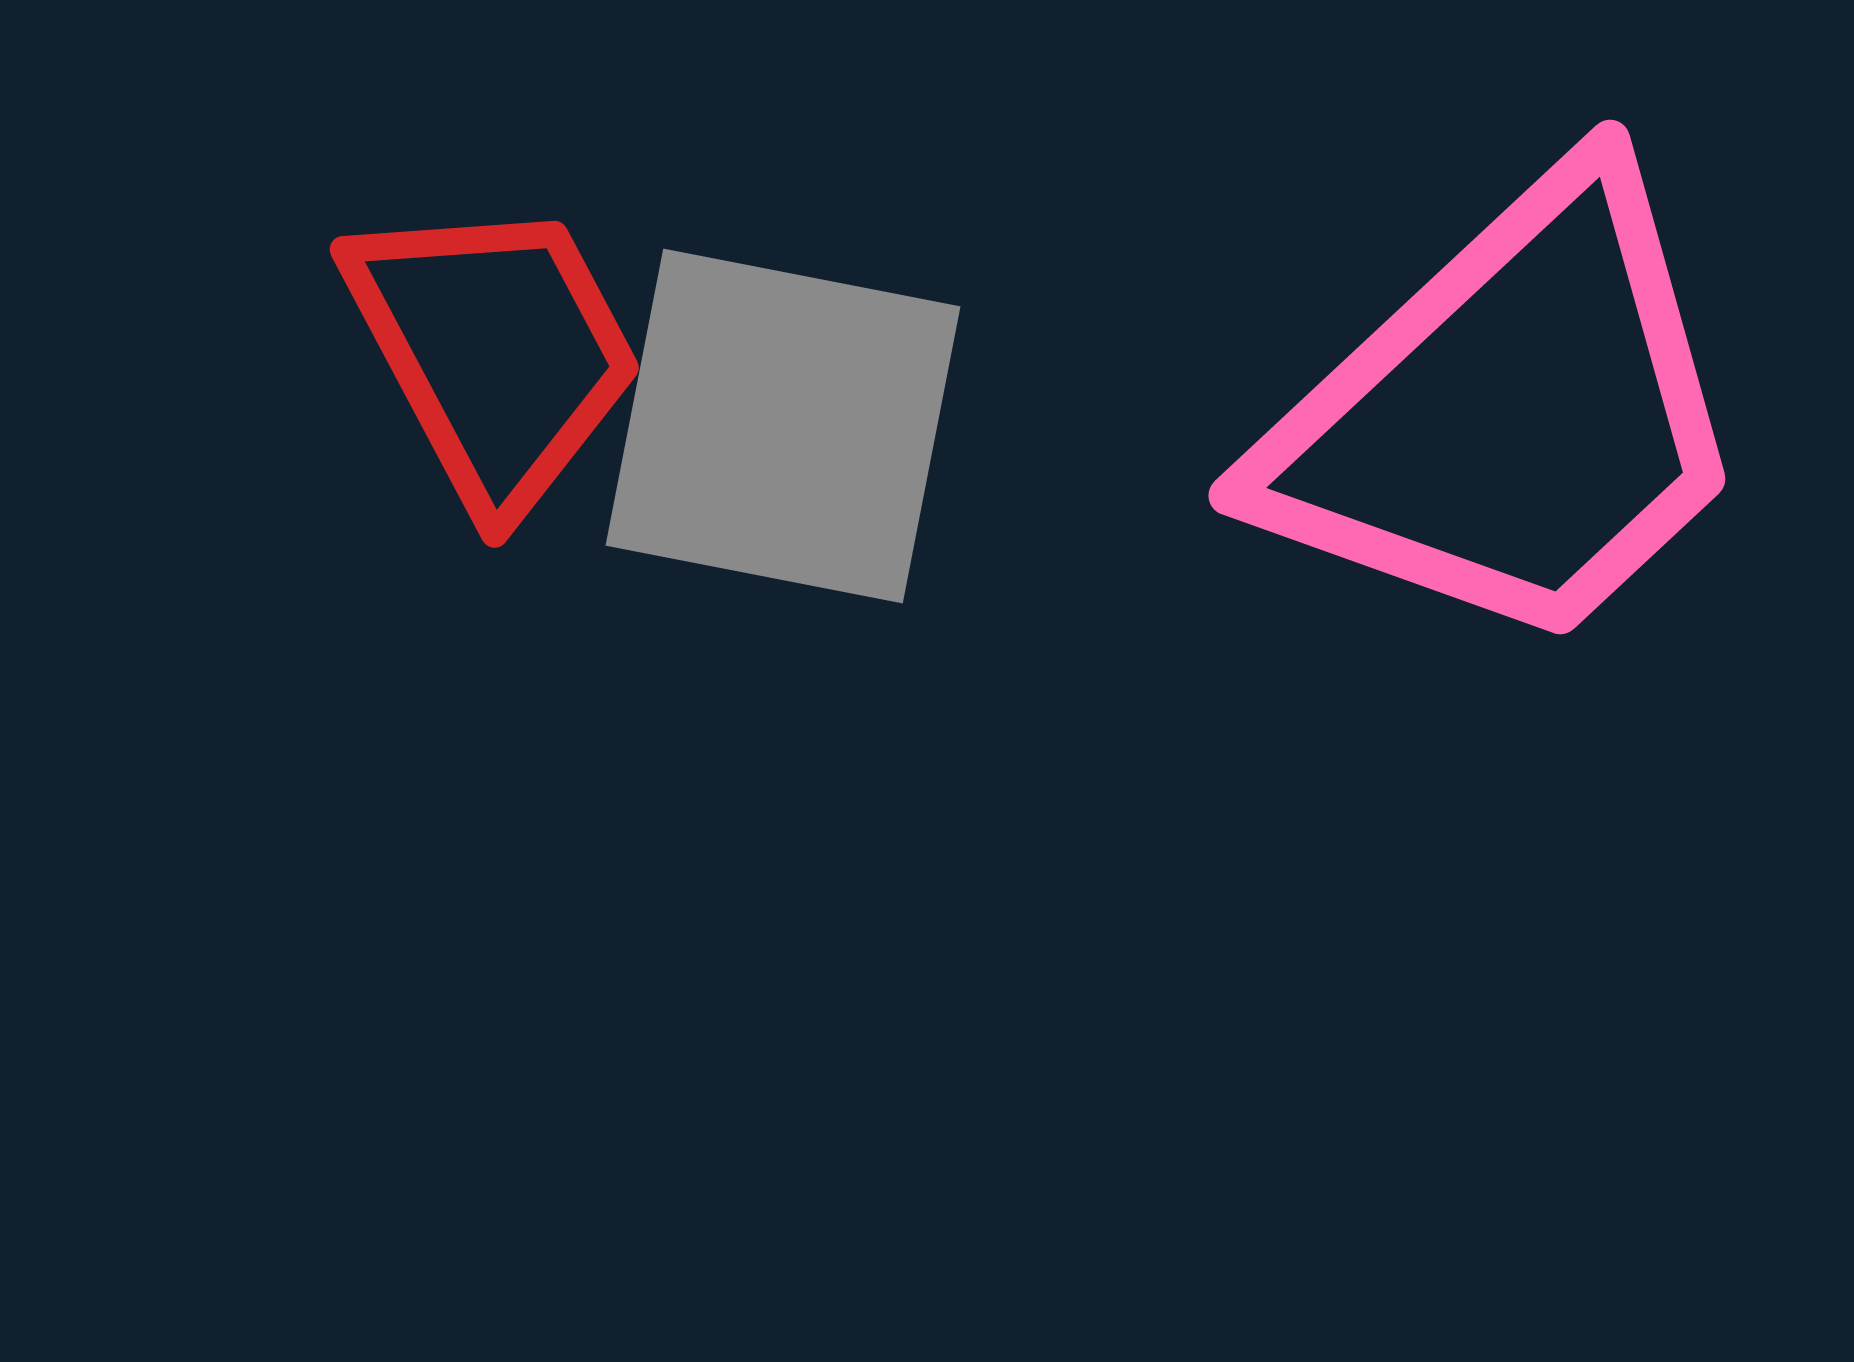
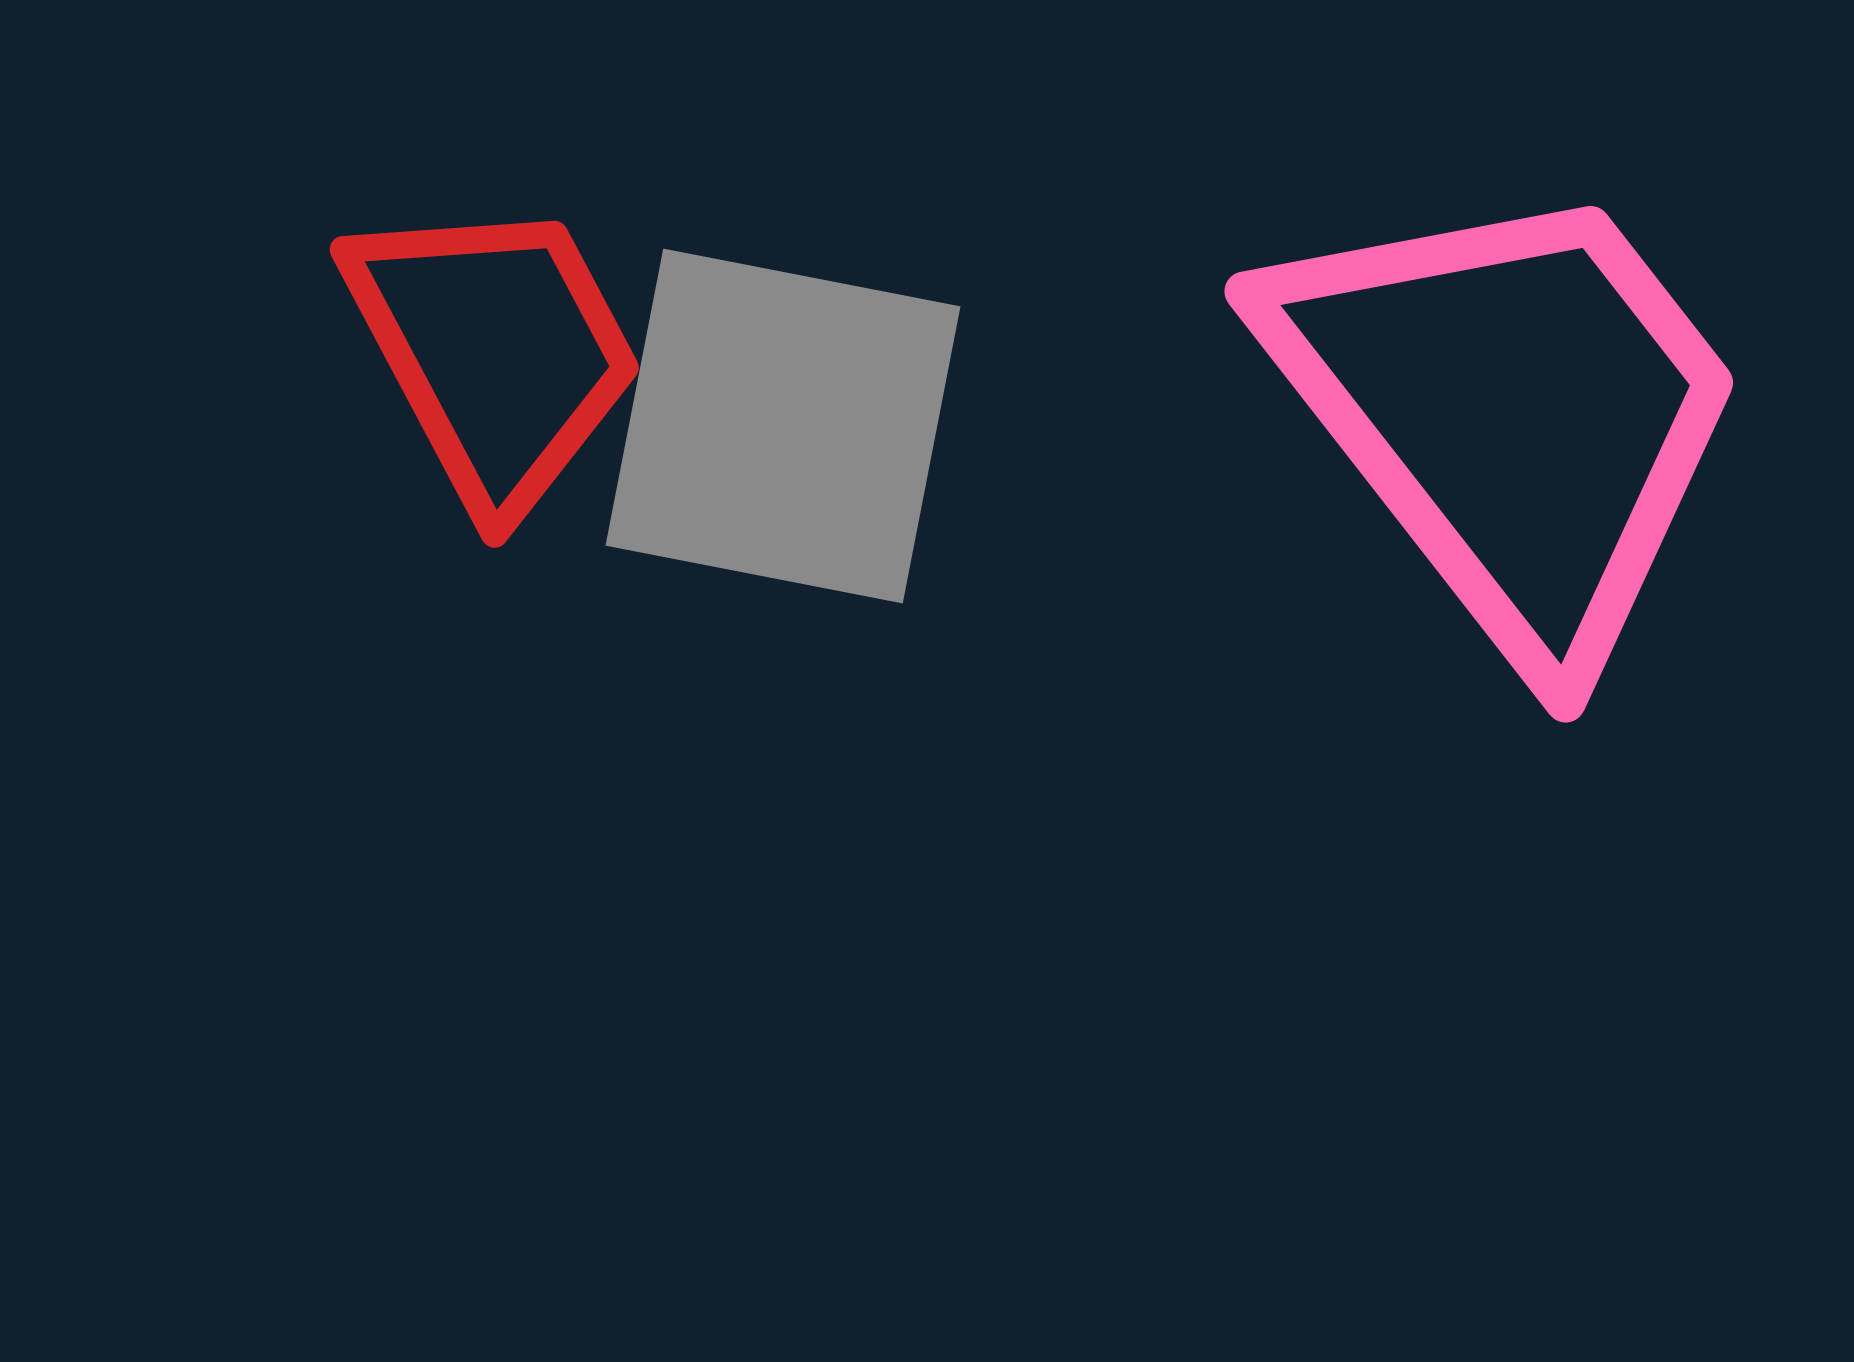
pink trapezoid: rotated 85 degrees counterclockwise
